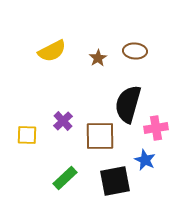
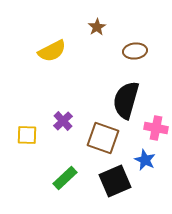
brown ellipse: rotated 10 degrees counterclockwise
brown star: moved 1 px left, 31 px up
black semicircle: moved 2 px left, 4 px up
pink cross: rotated 20 degrees clockwise
brown square: moved 3 px right, 2 px down; rotated 20 degrees clockwise
black square: rotated 12 degrees counterclockwise
